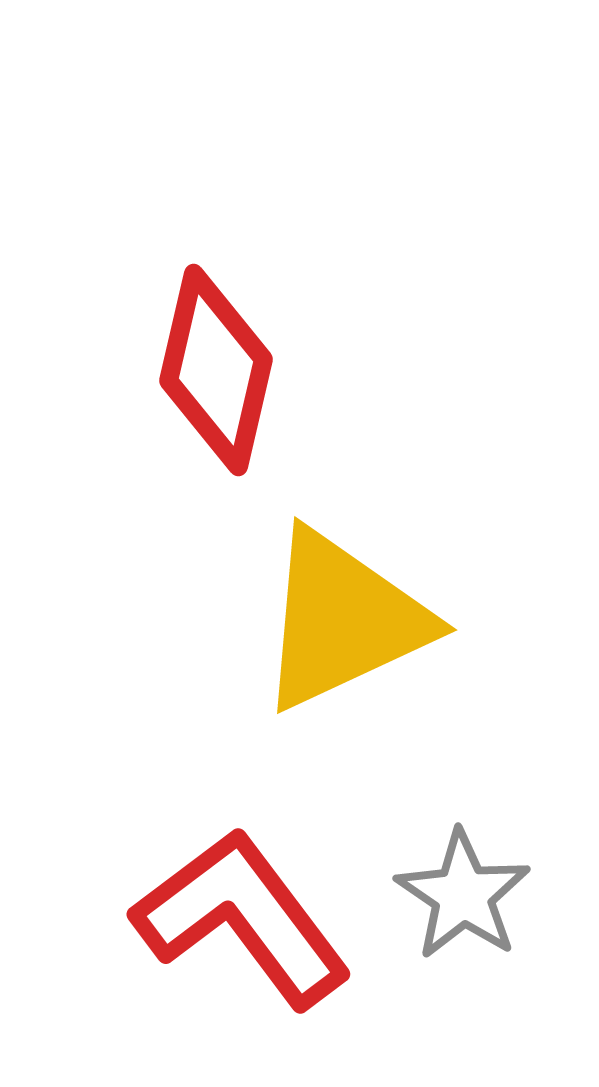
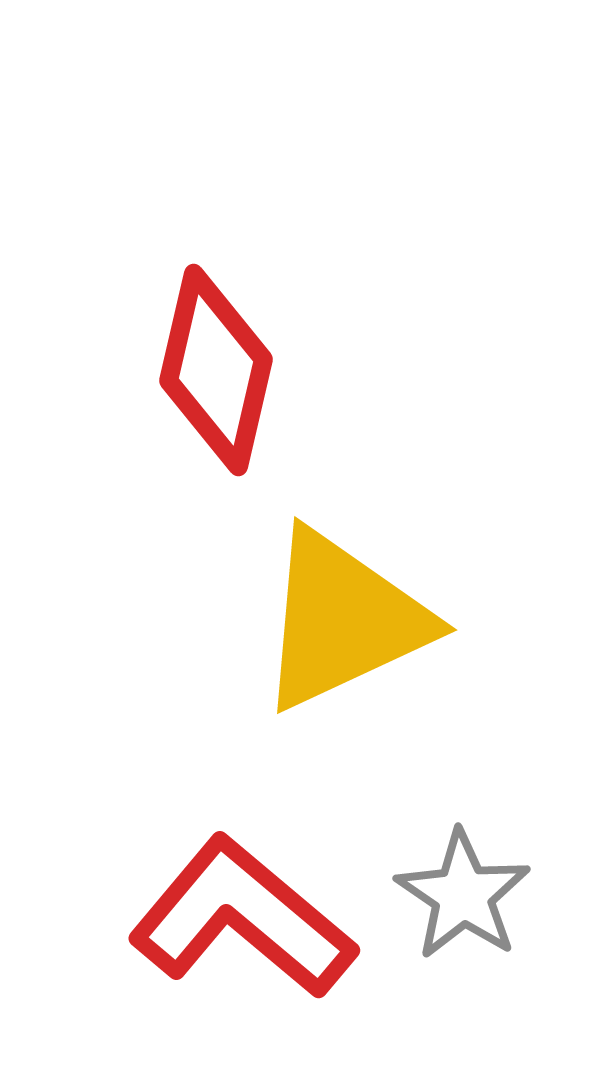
red L-shape: rotated 13 degrees counterclockwise
